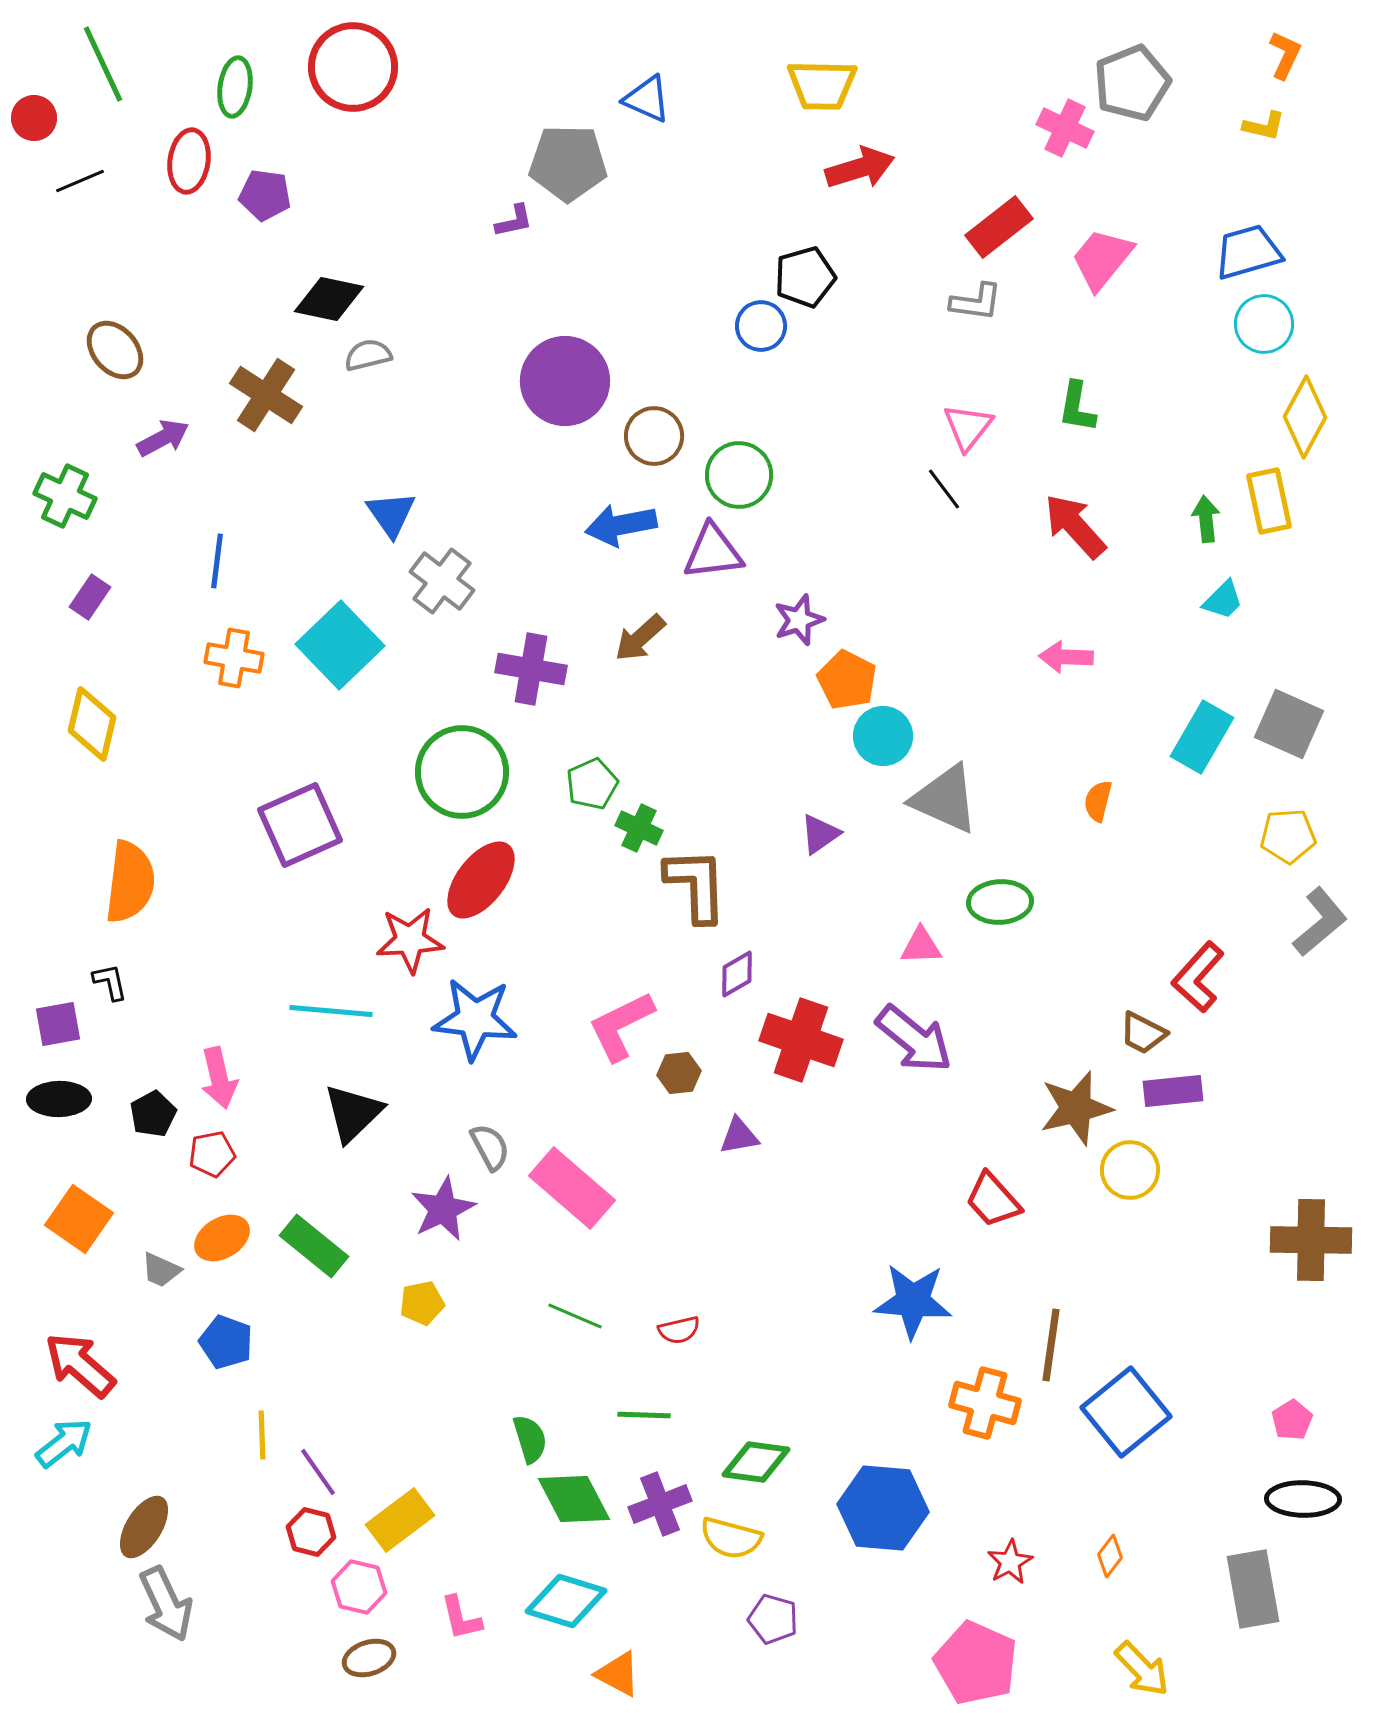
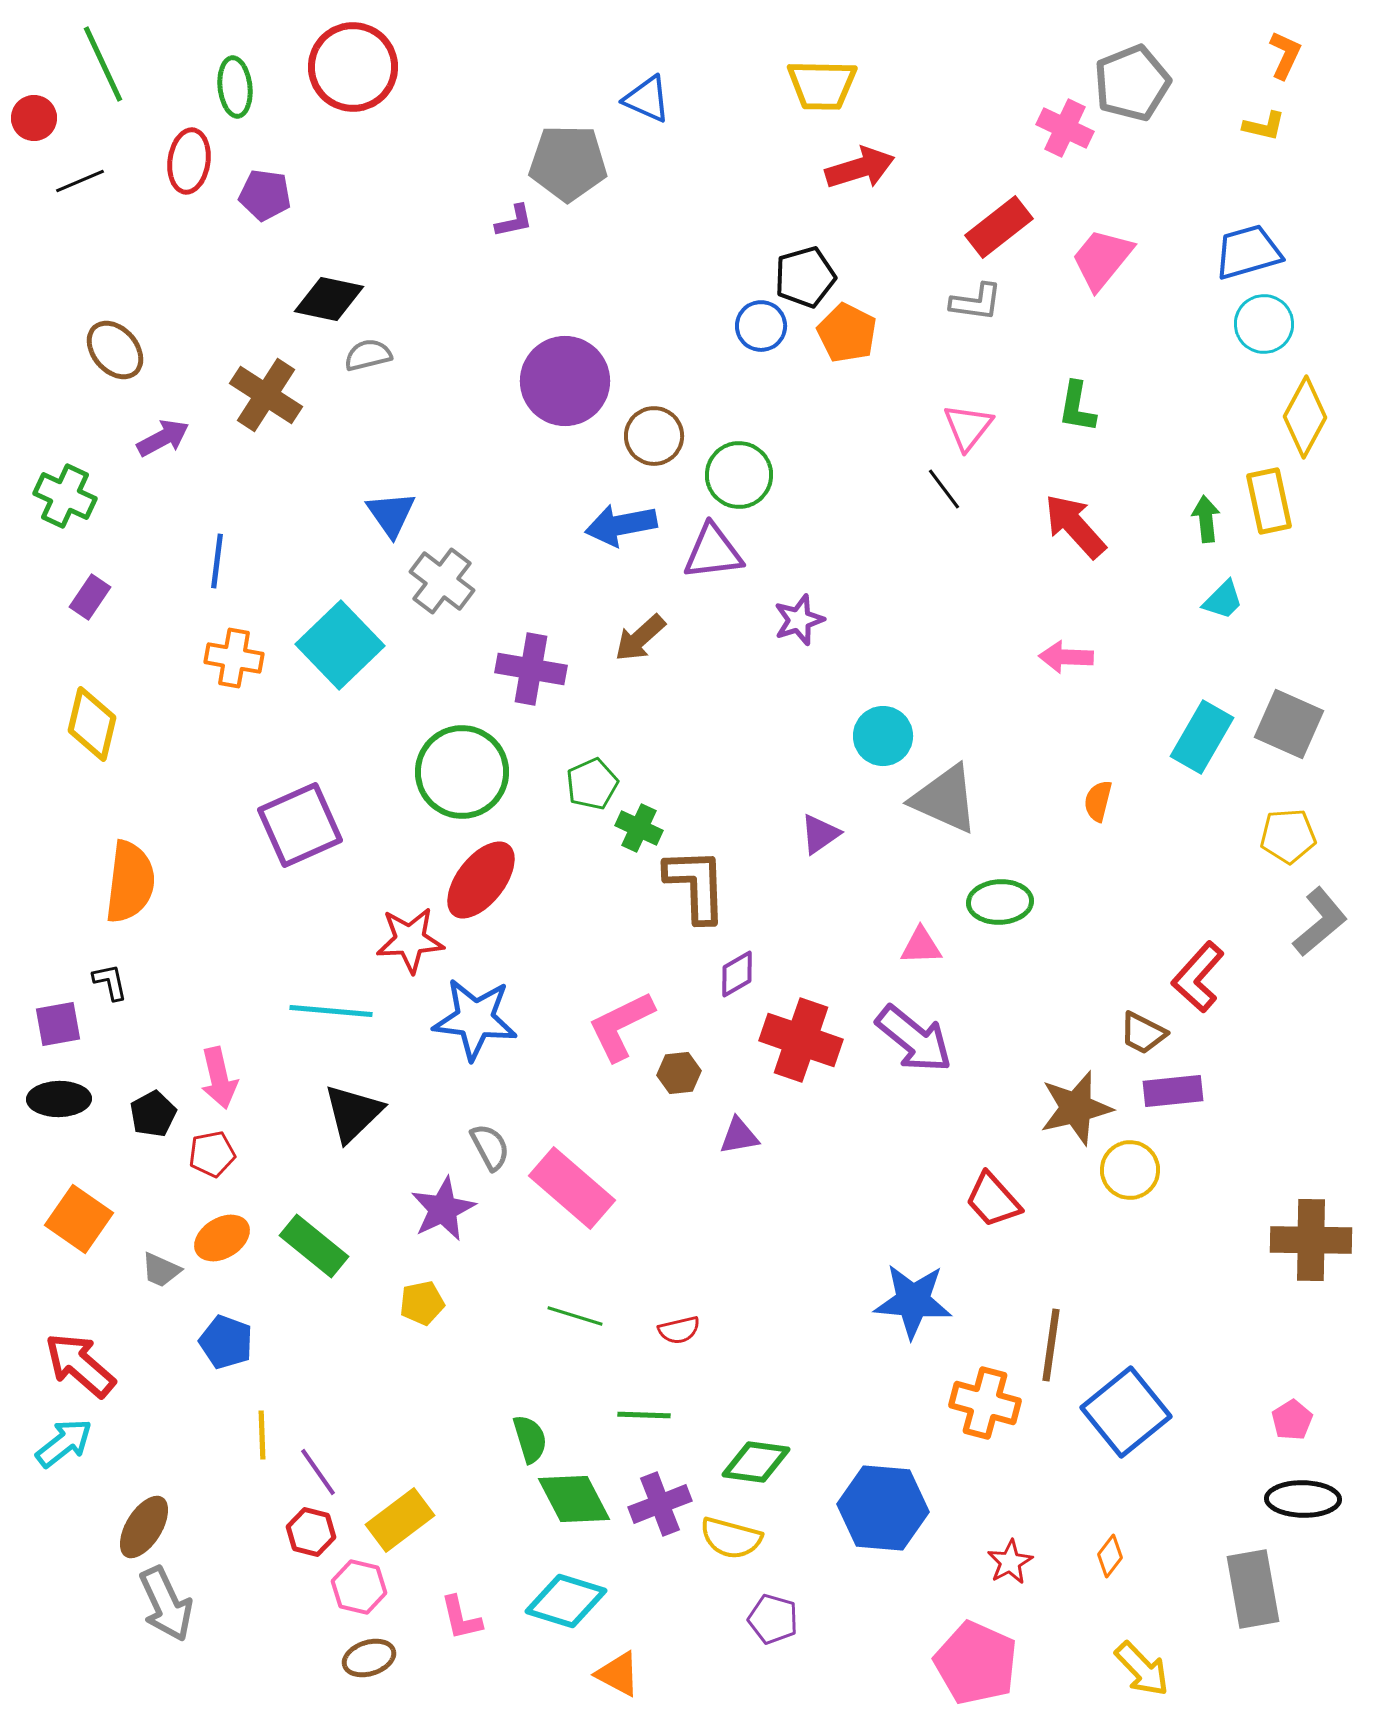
green ellipse at (235, 87): rotated 14 degrees counterclockwise
orange pentagon at (847, 680): moved 347 px up
green line at (575, 1316): rotated 6 degrees counterclockwise
